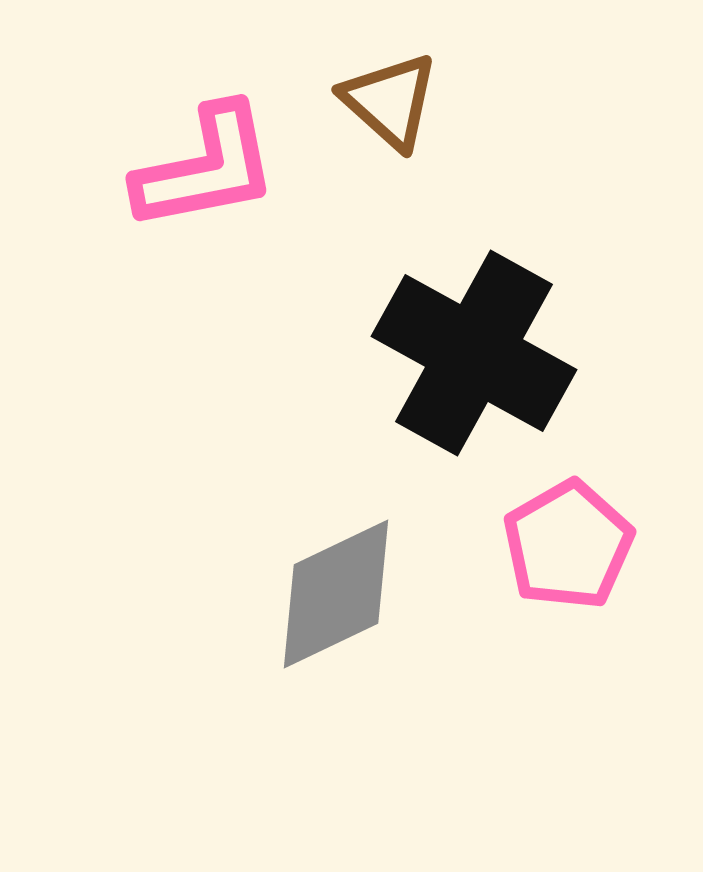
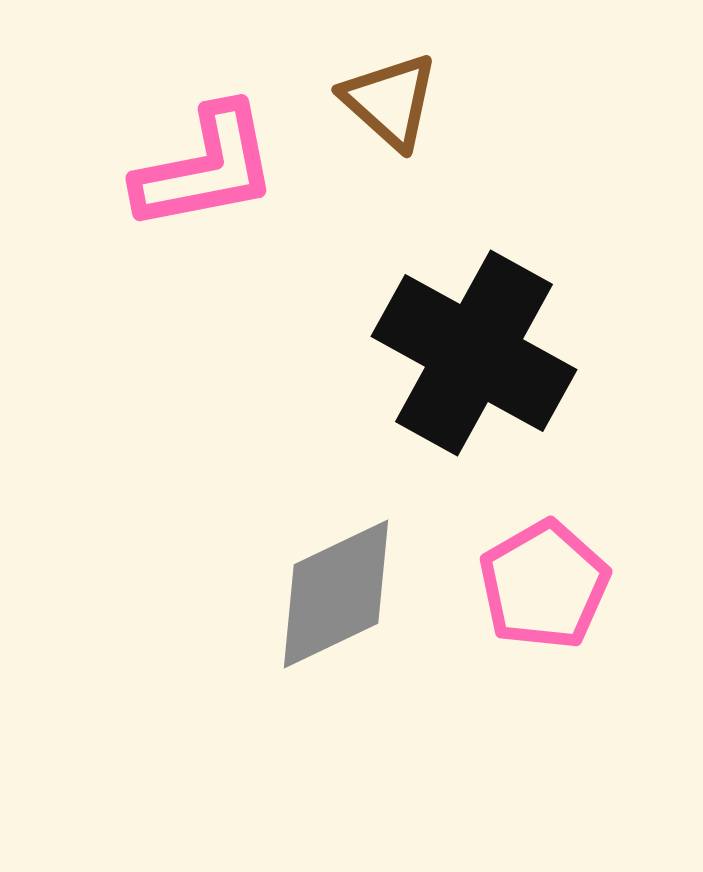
pink pentagon: moved 24 px left, 40 px down
